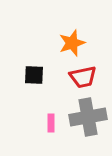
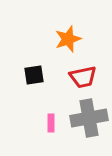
orange star: moved 4 px left, 4 px up
black square: rotated 10 degrees counterclockwise
gray cross: moved 1 px right, 1 px down
